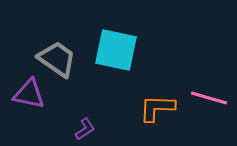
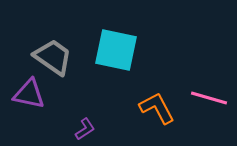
gray trapezoid: moved 4 px left, 2 px up
orange L-shape: rotated 60 degrees clockwise
